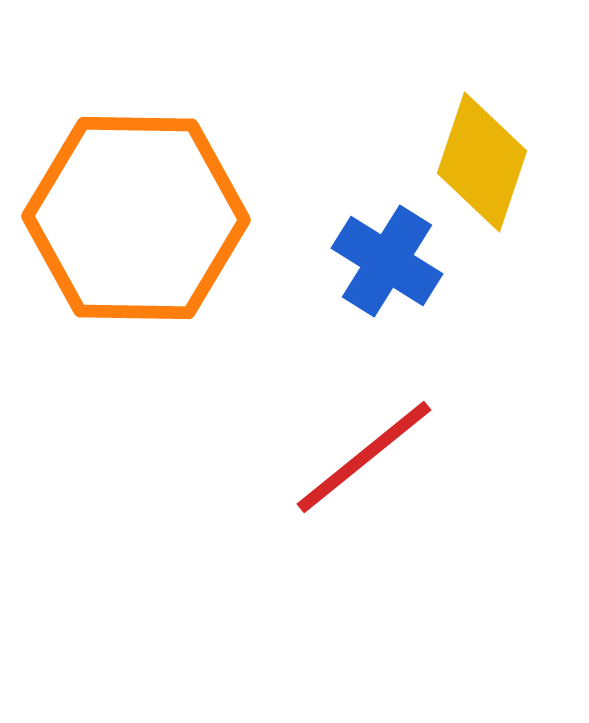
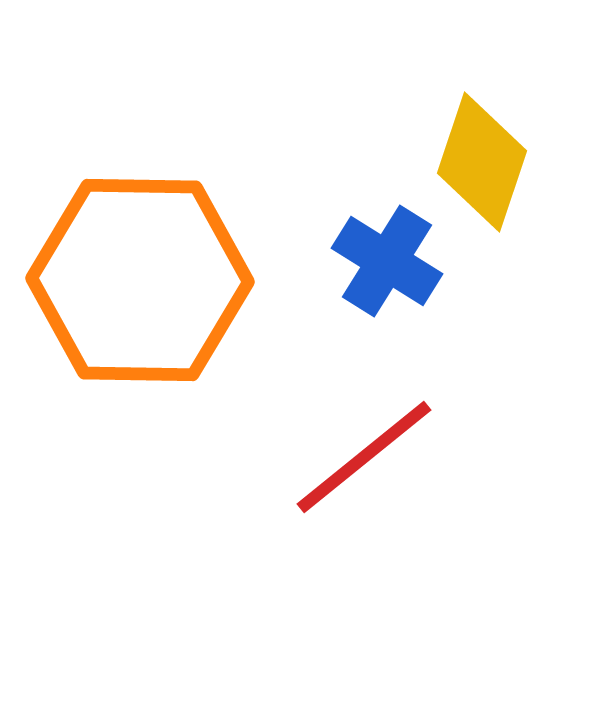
orange hexagon: moved 4 px right, 62 px down
